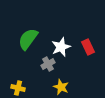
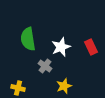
green semicircle: rotated 45 degrees counterclockwise
red rectangle: moved 3 px right
gray cross: moved 3 px left, 2 px down; rotated 24 degrees counterclockwise
yellow star: moved 3 px right, 1 px up; rotated 28 degrees clockwise
